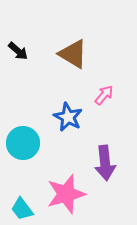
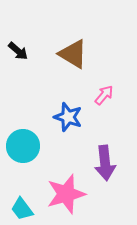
blue star: rotated 8 degrees counterclockwise
cyan circle: moved 3 px down
